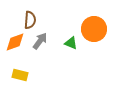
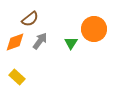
brown semicircle: moved 1 px up; rotated 48 degrees clockwise
green triangle: rotated 40 degrees clockwise
yellow rectangle: moved 3 px left, 2 px down; rotated 28 degrees clockwise
